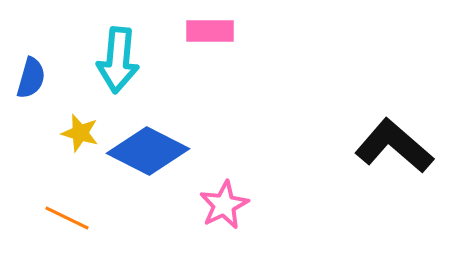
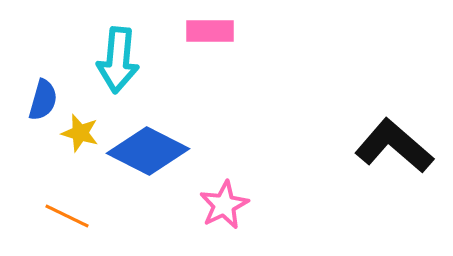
blue semicircle: moved 12 px right, 22 px down
orange line: moved 2 px up
